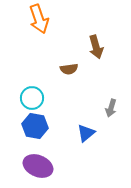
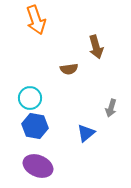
orange arrow: moved 3 px left, 1 px down
cyan circle: moved 2 px left
